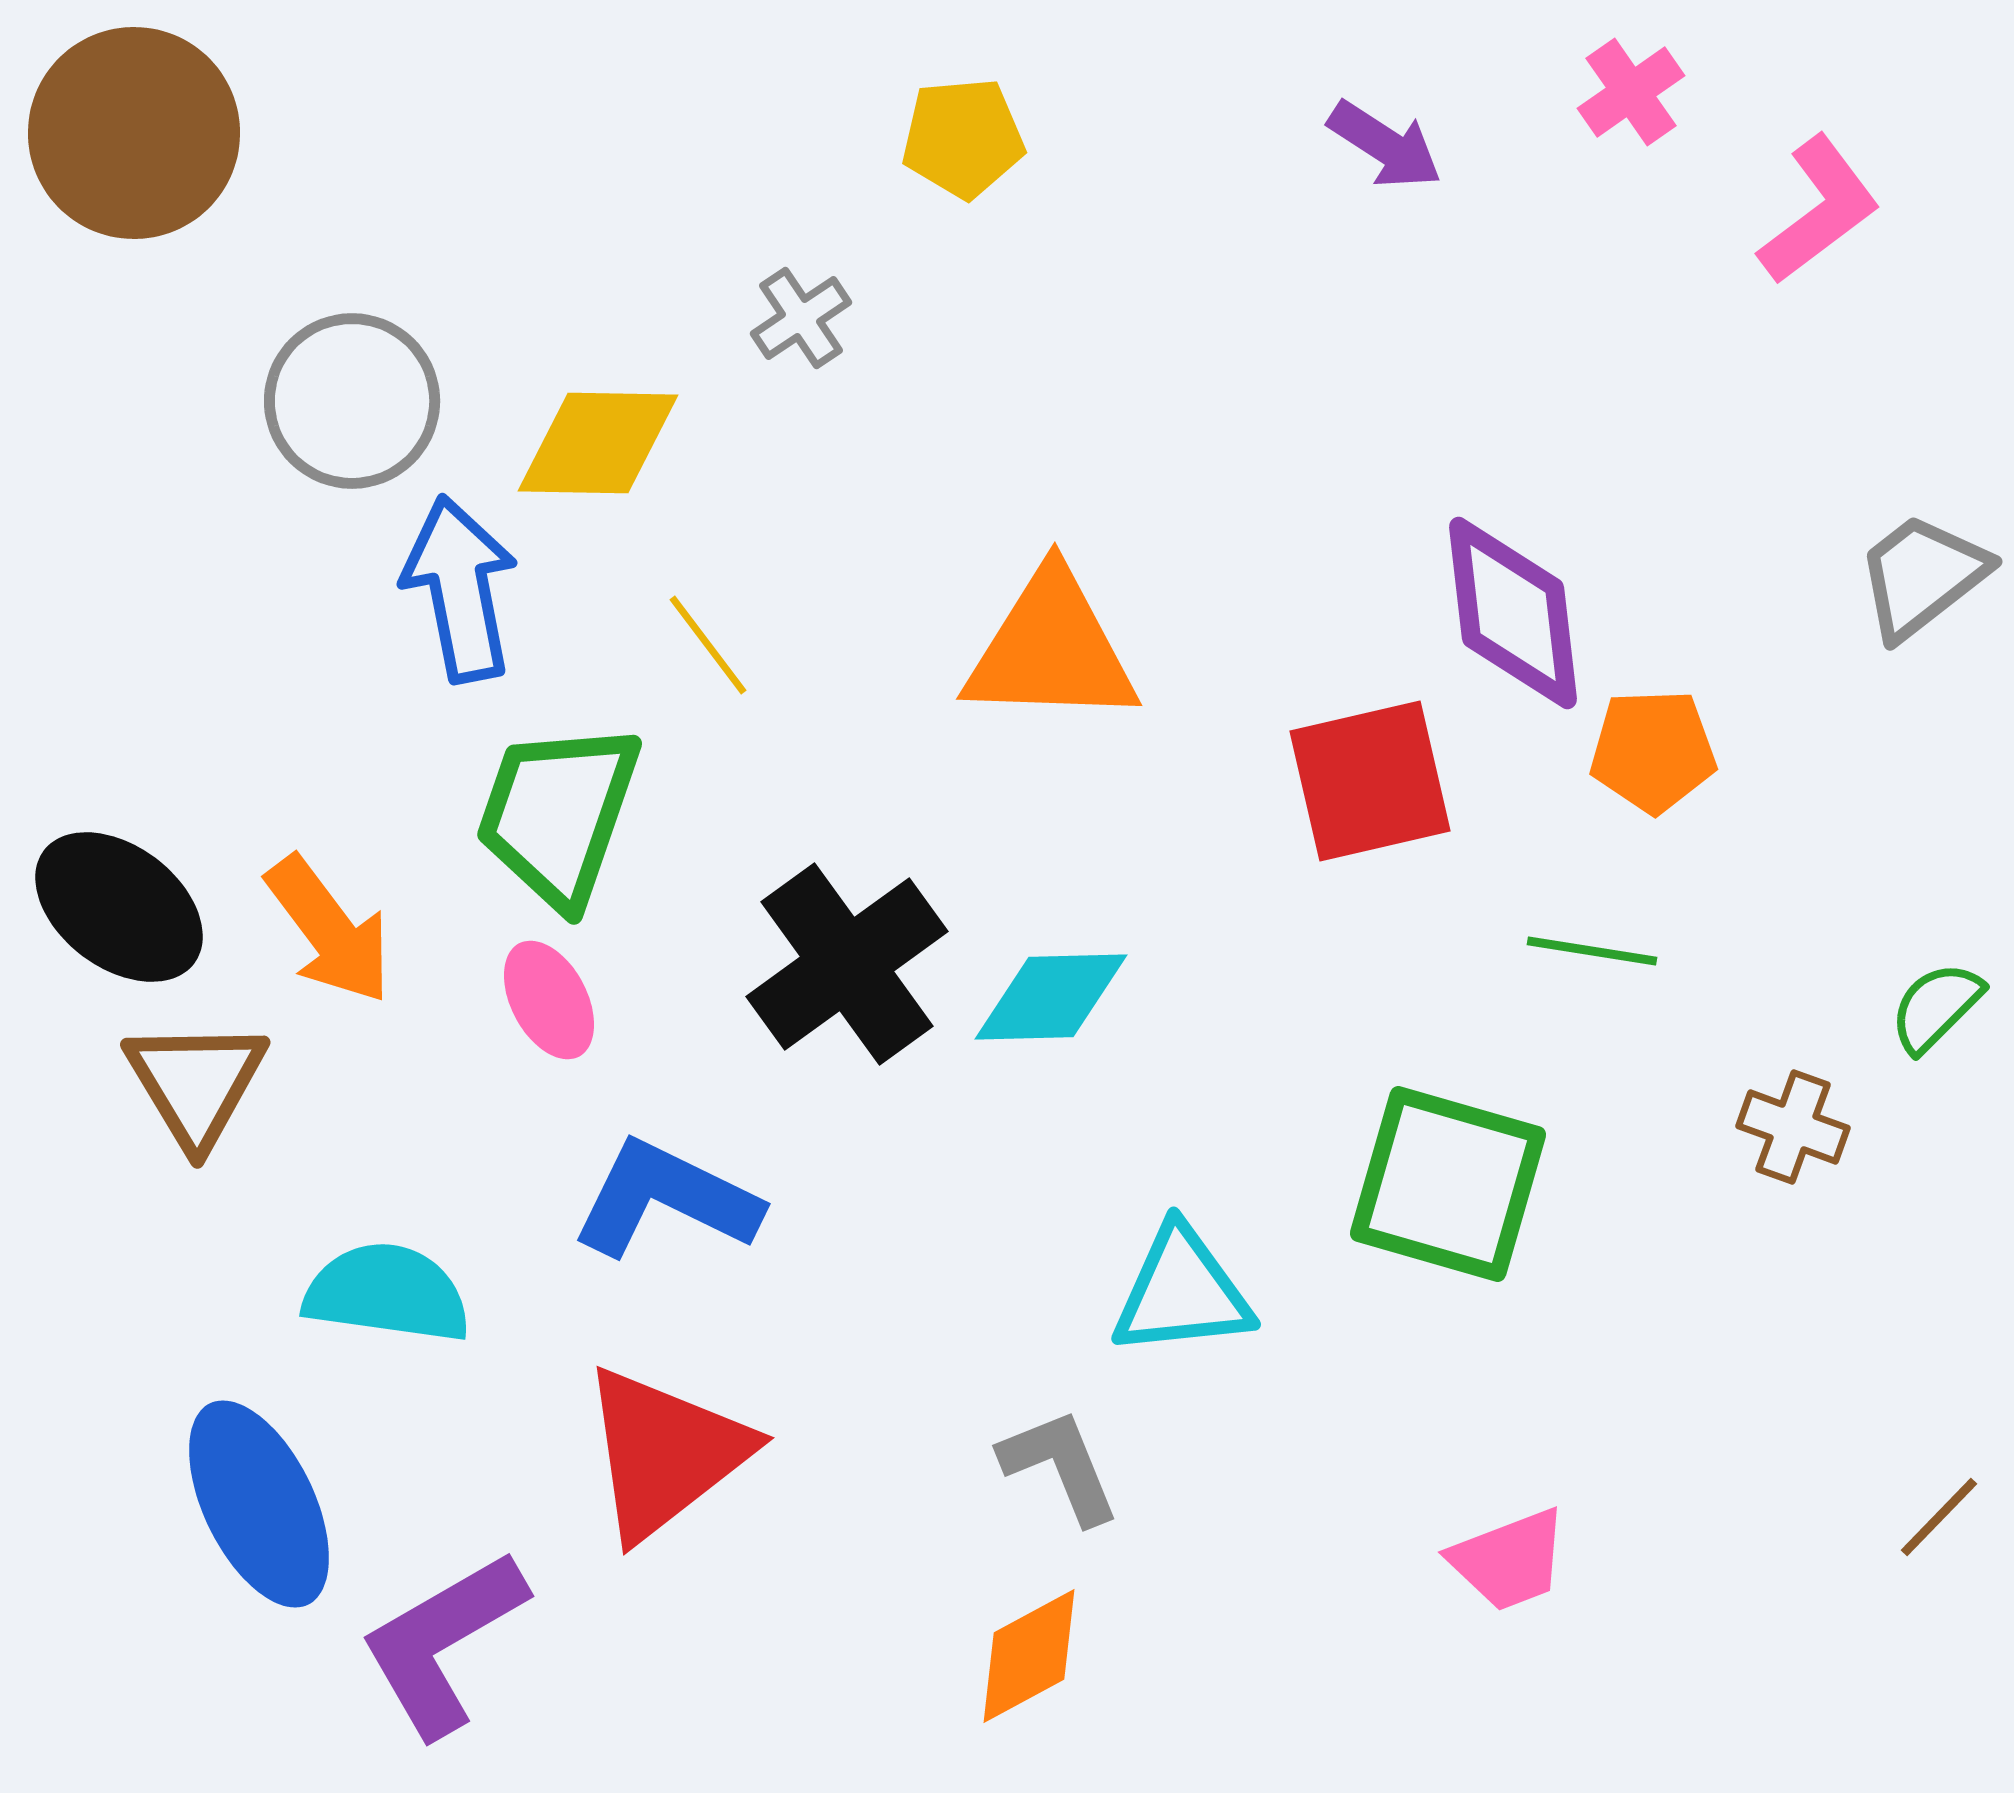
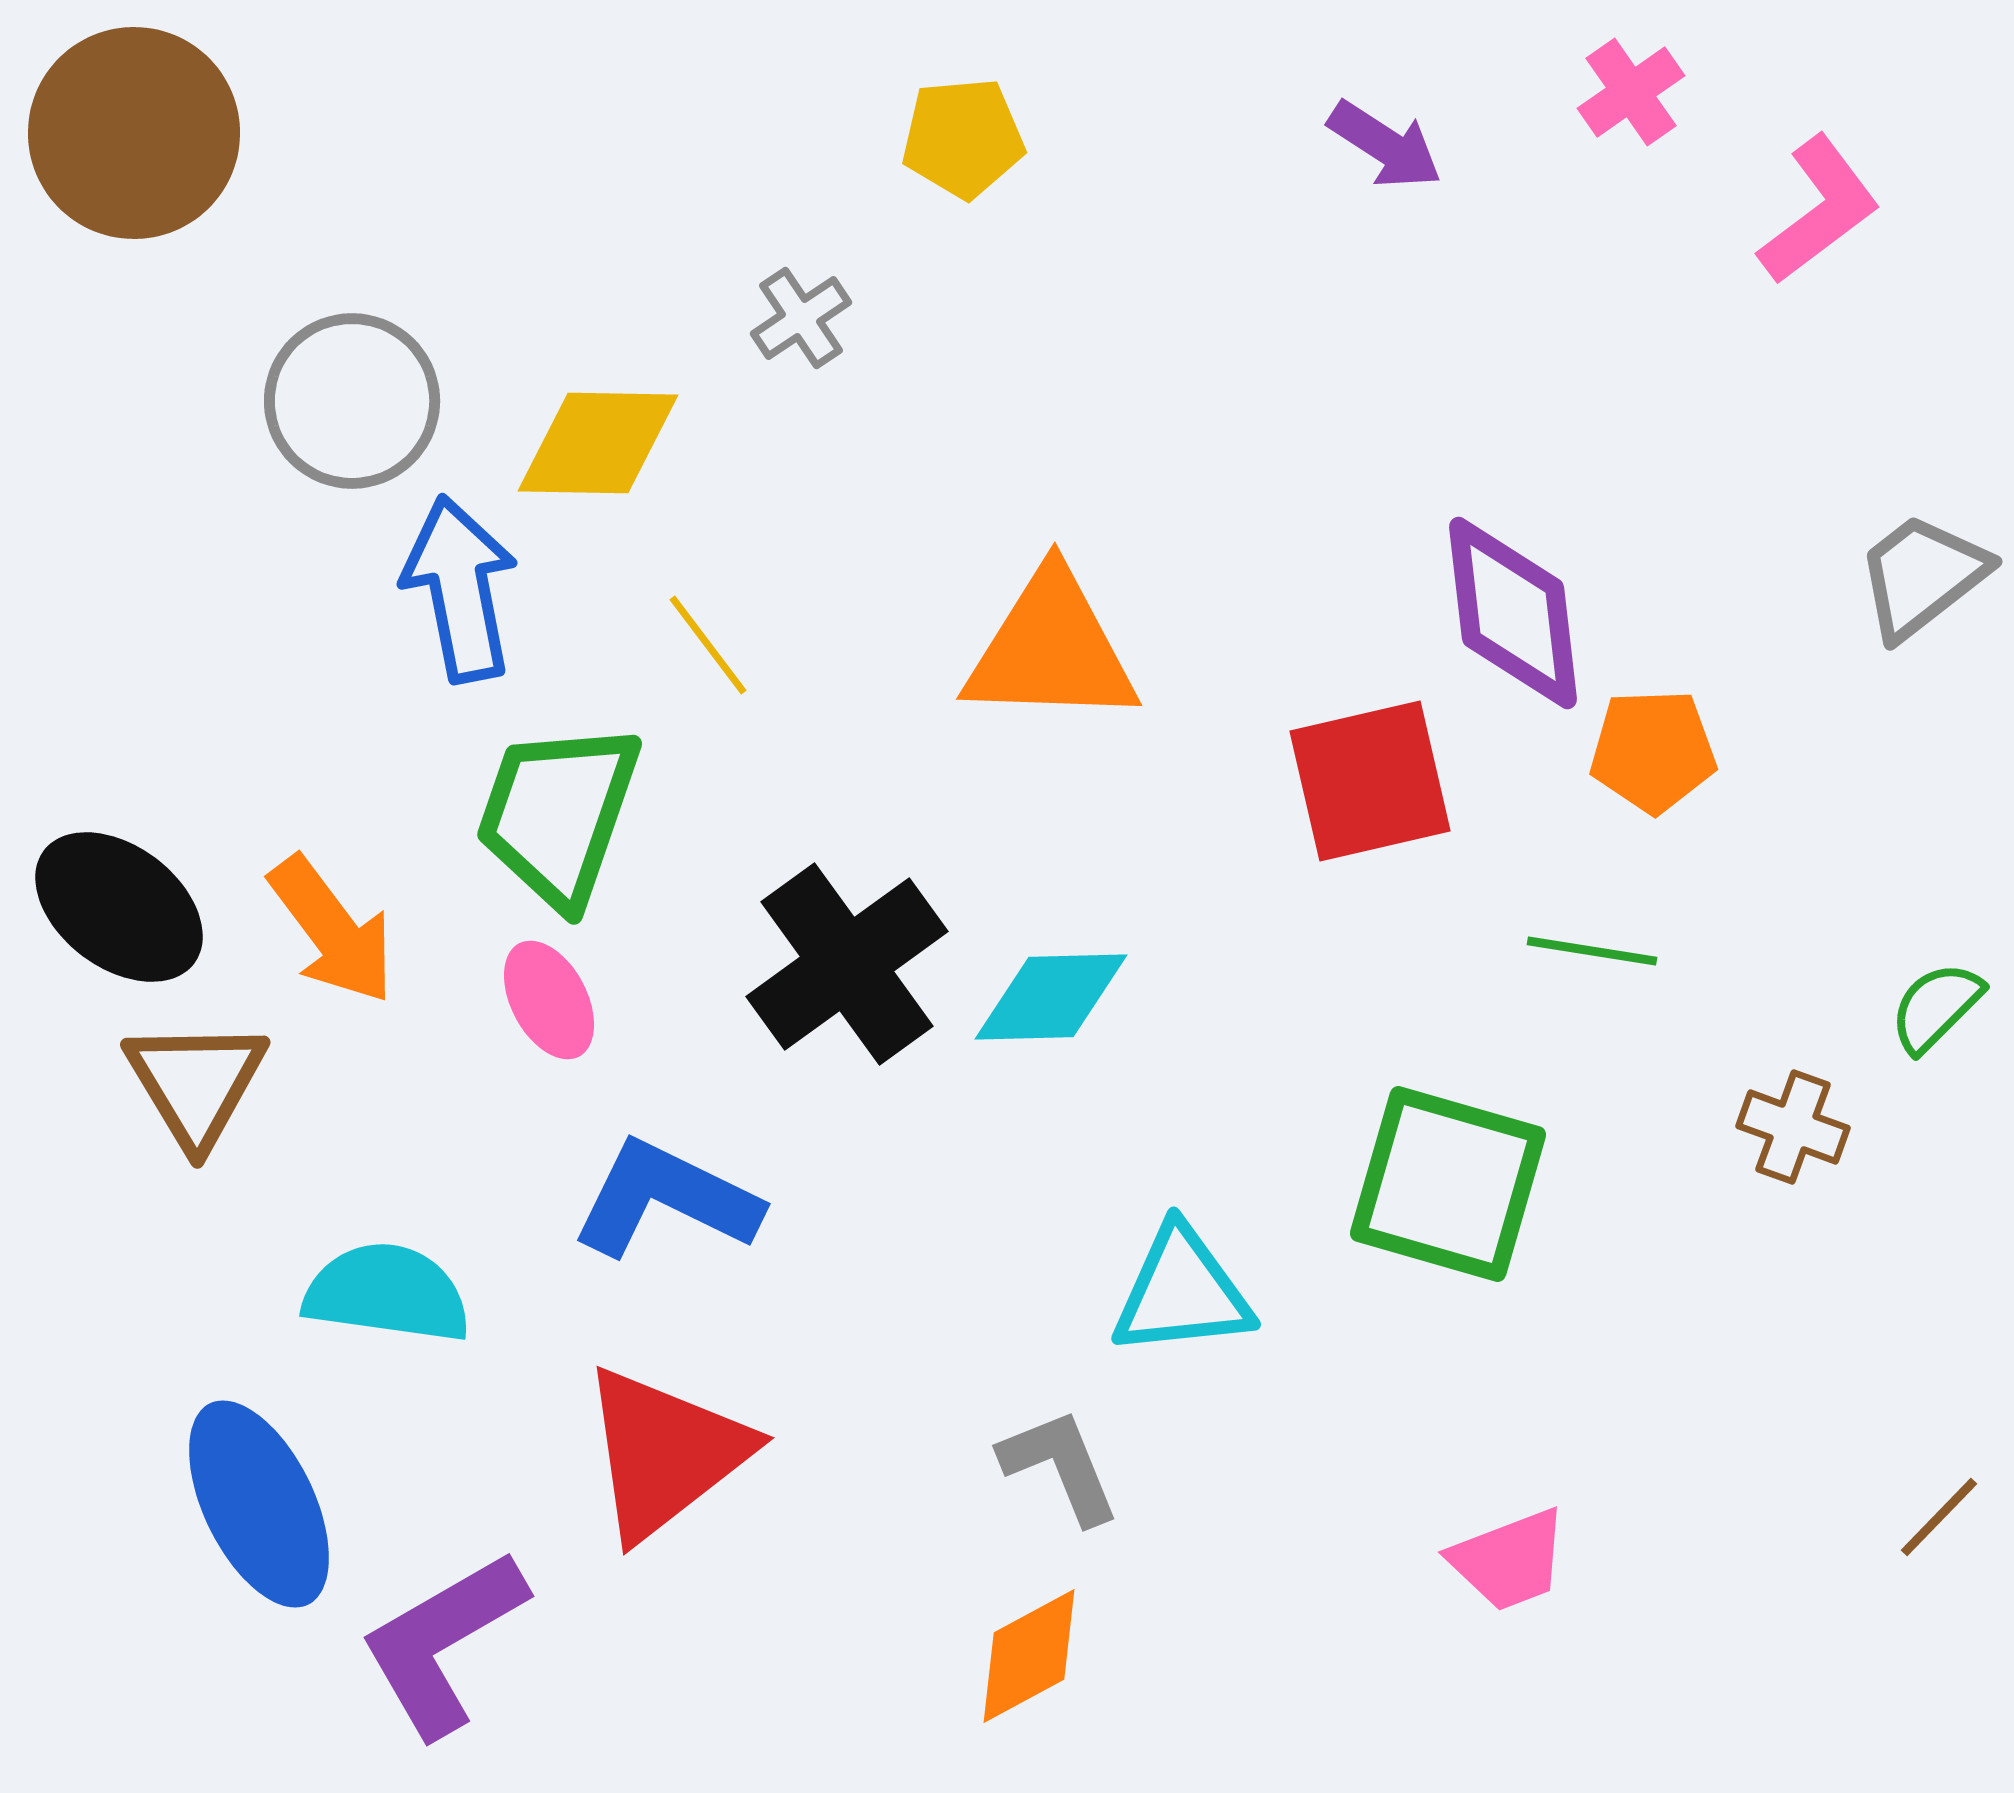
orange arrow: moved 3 px right
